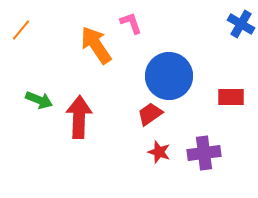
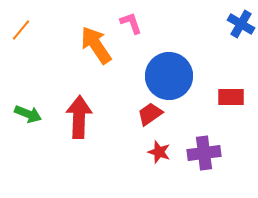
green arrow: moved 11 px left, 14 px down
